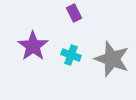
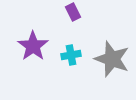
purple rectangle: moved 1 px left, 1 px up
cyan cross: rotated 30 degrees counterclockwise
